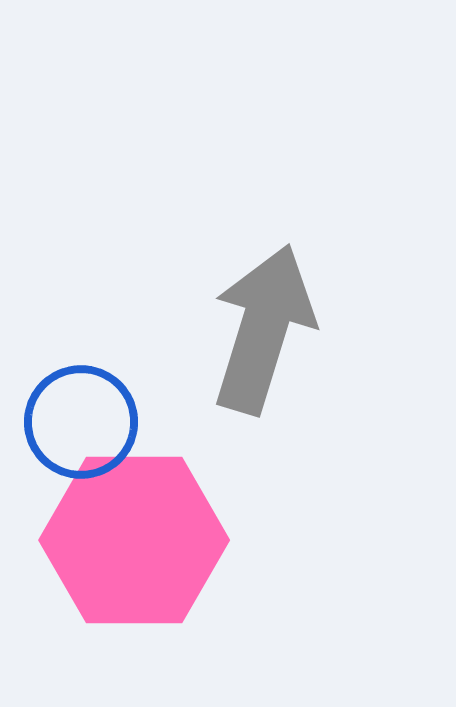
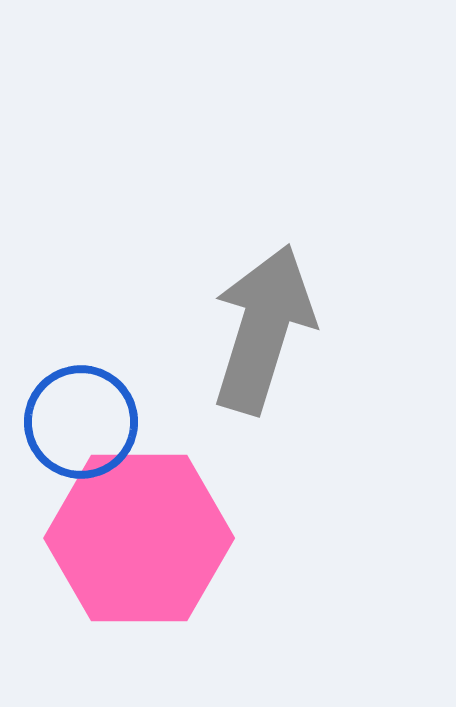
pink hexagon: moved 5 px right, 2 px up
